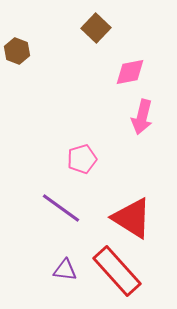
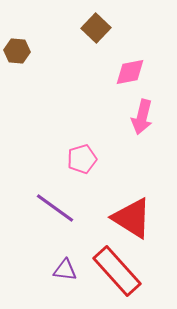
brown hexagon: rotated 15 degrees counterclockwise
purple line: moved 6 px left
